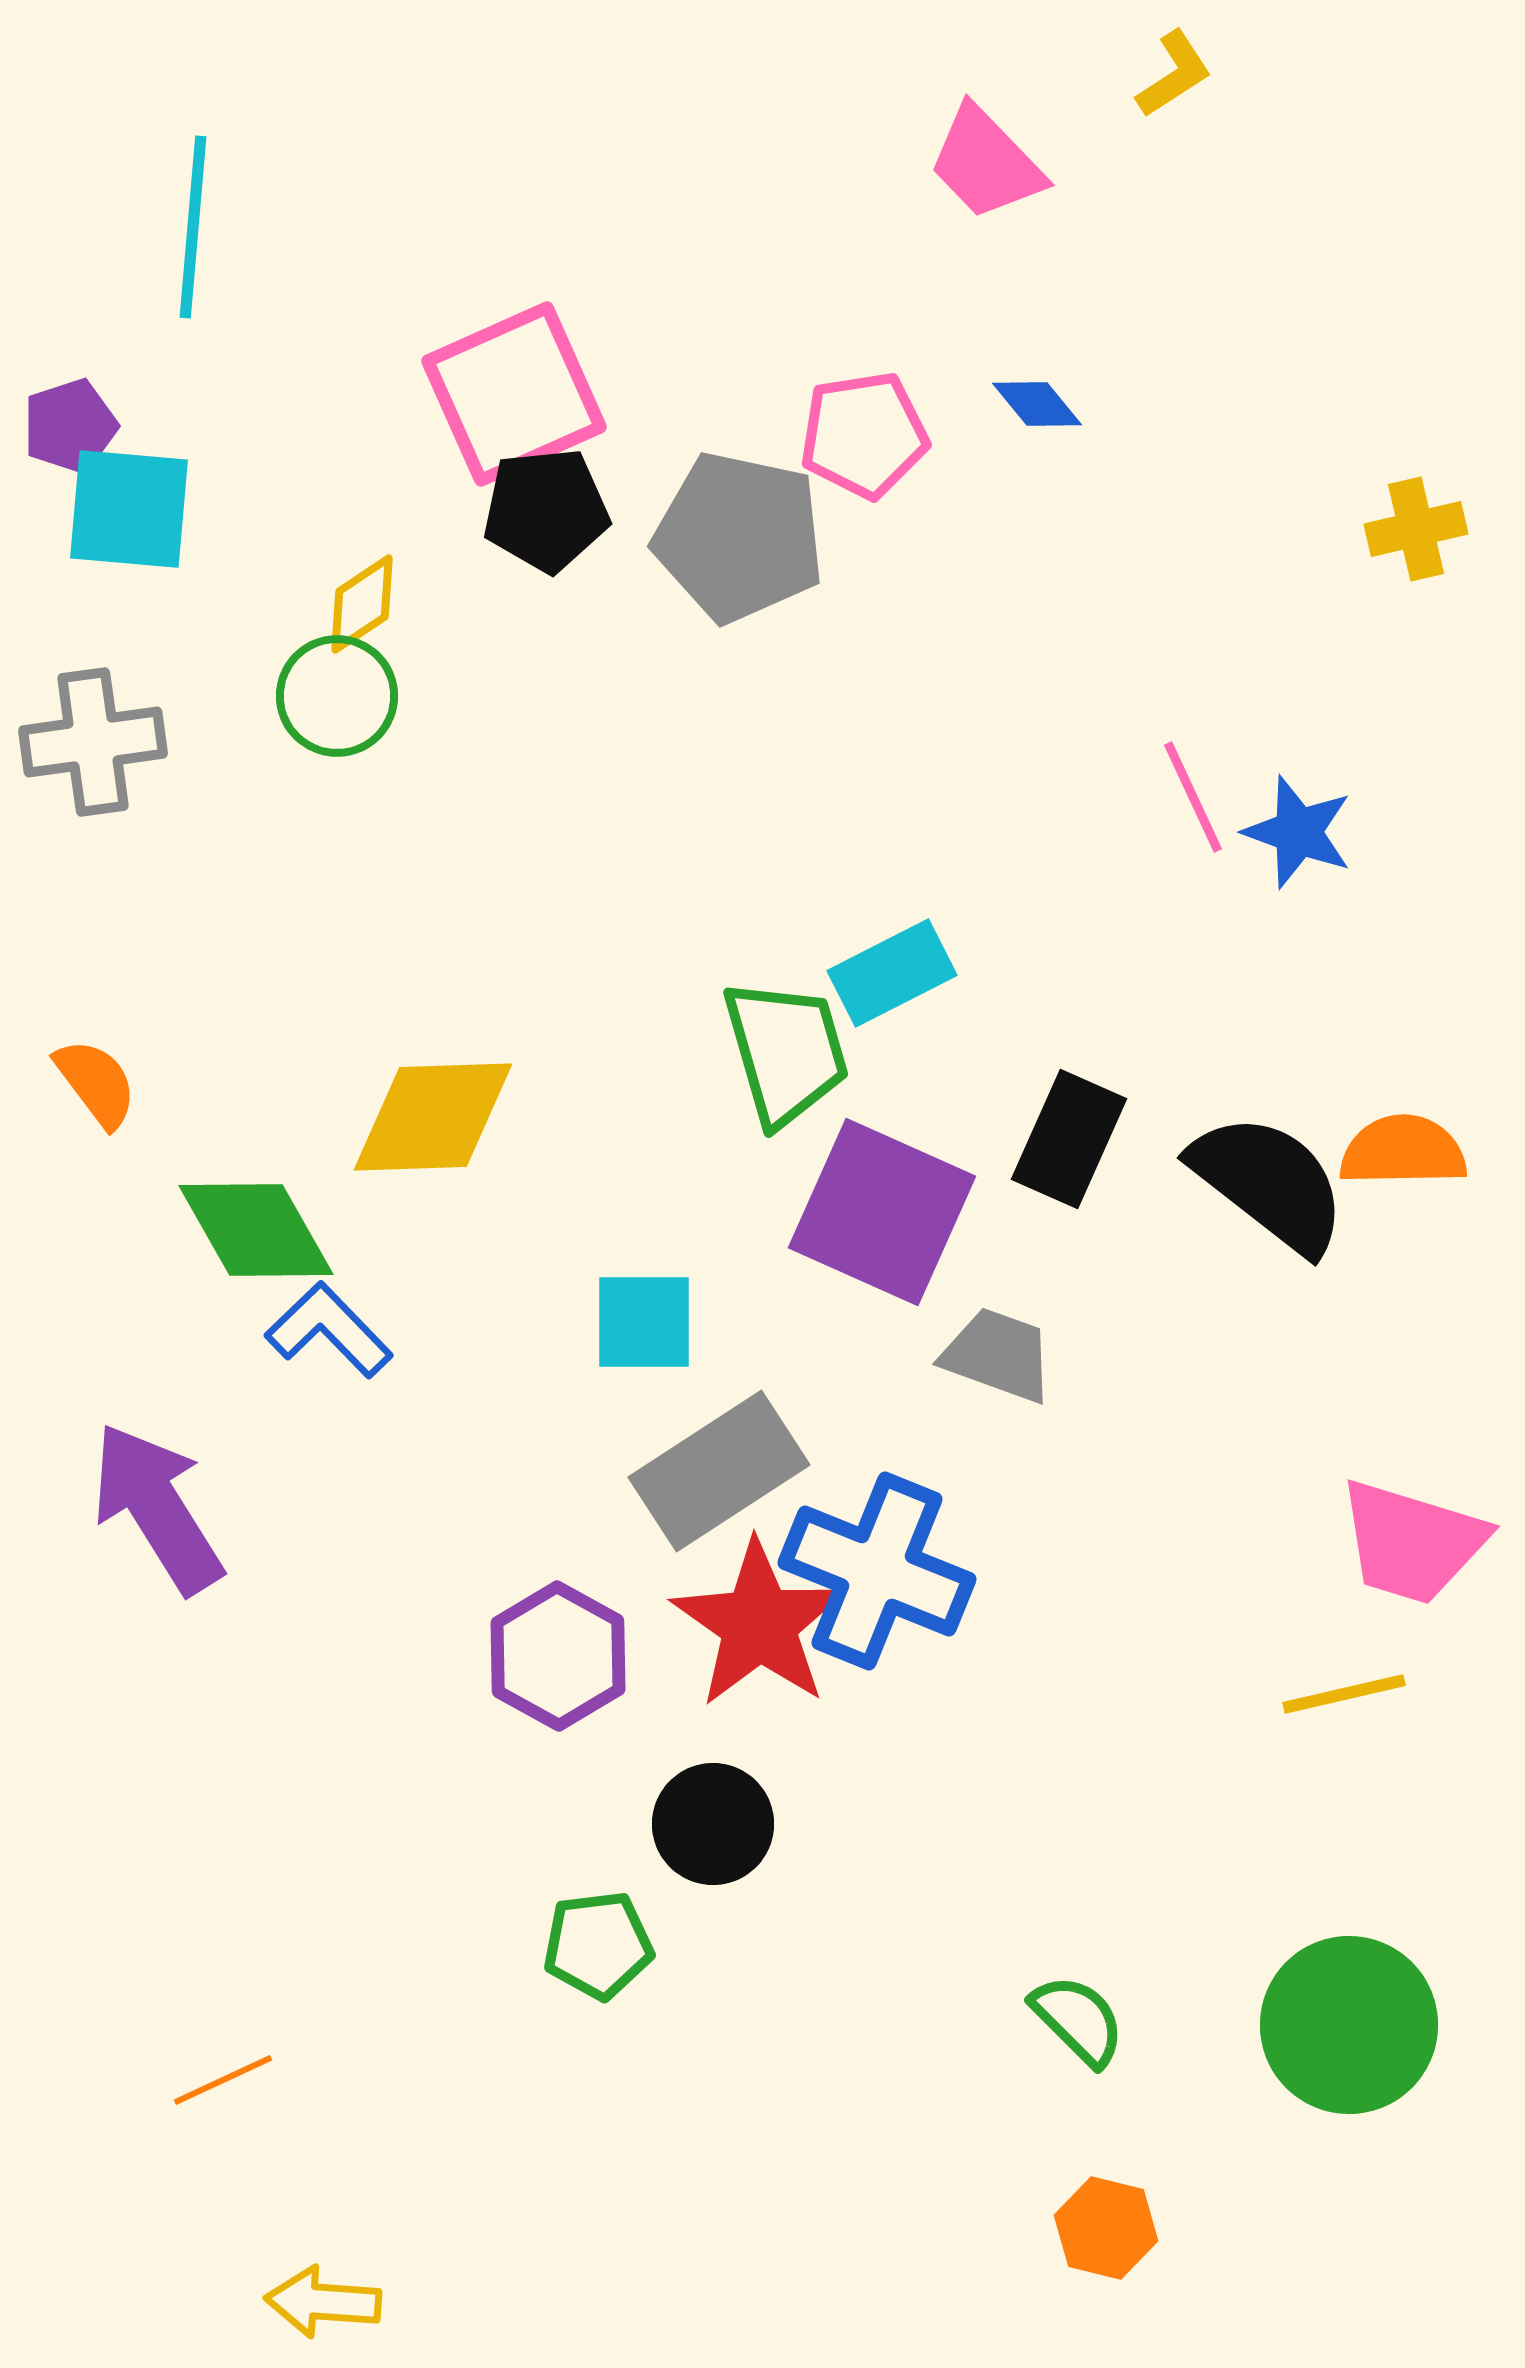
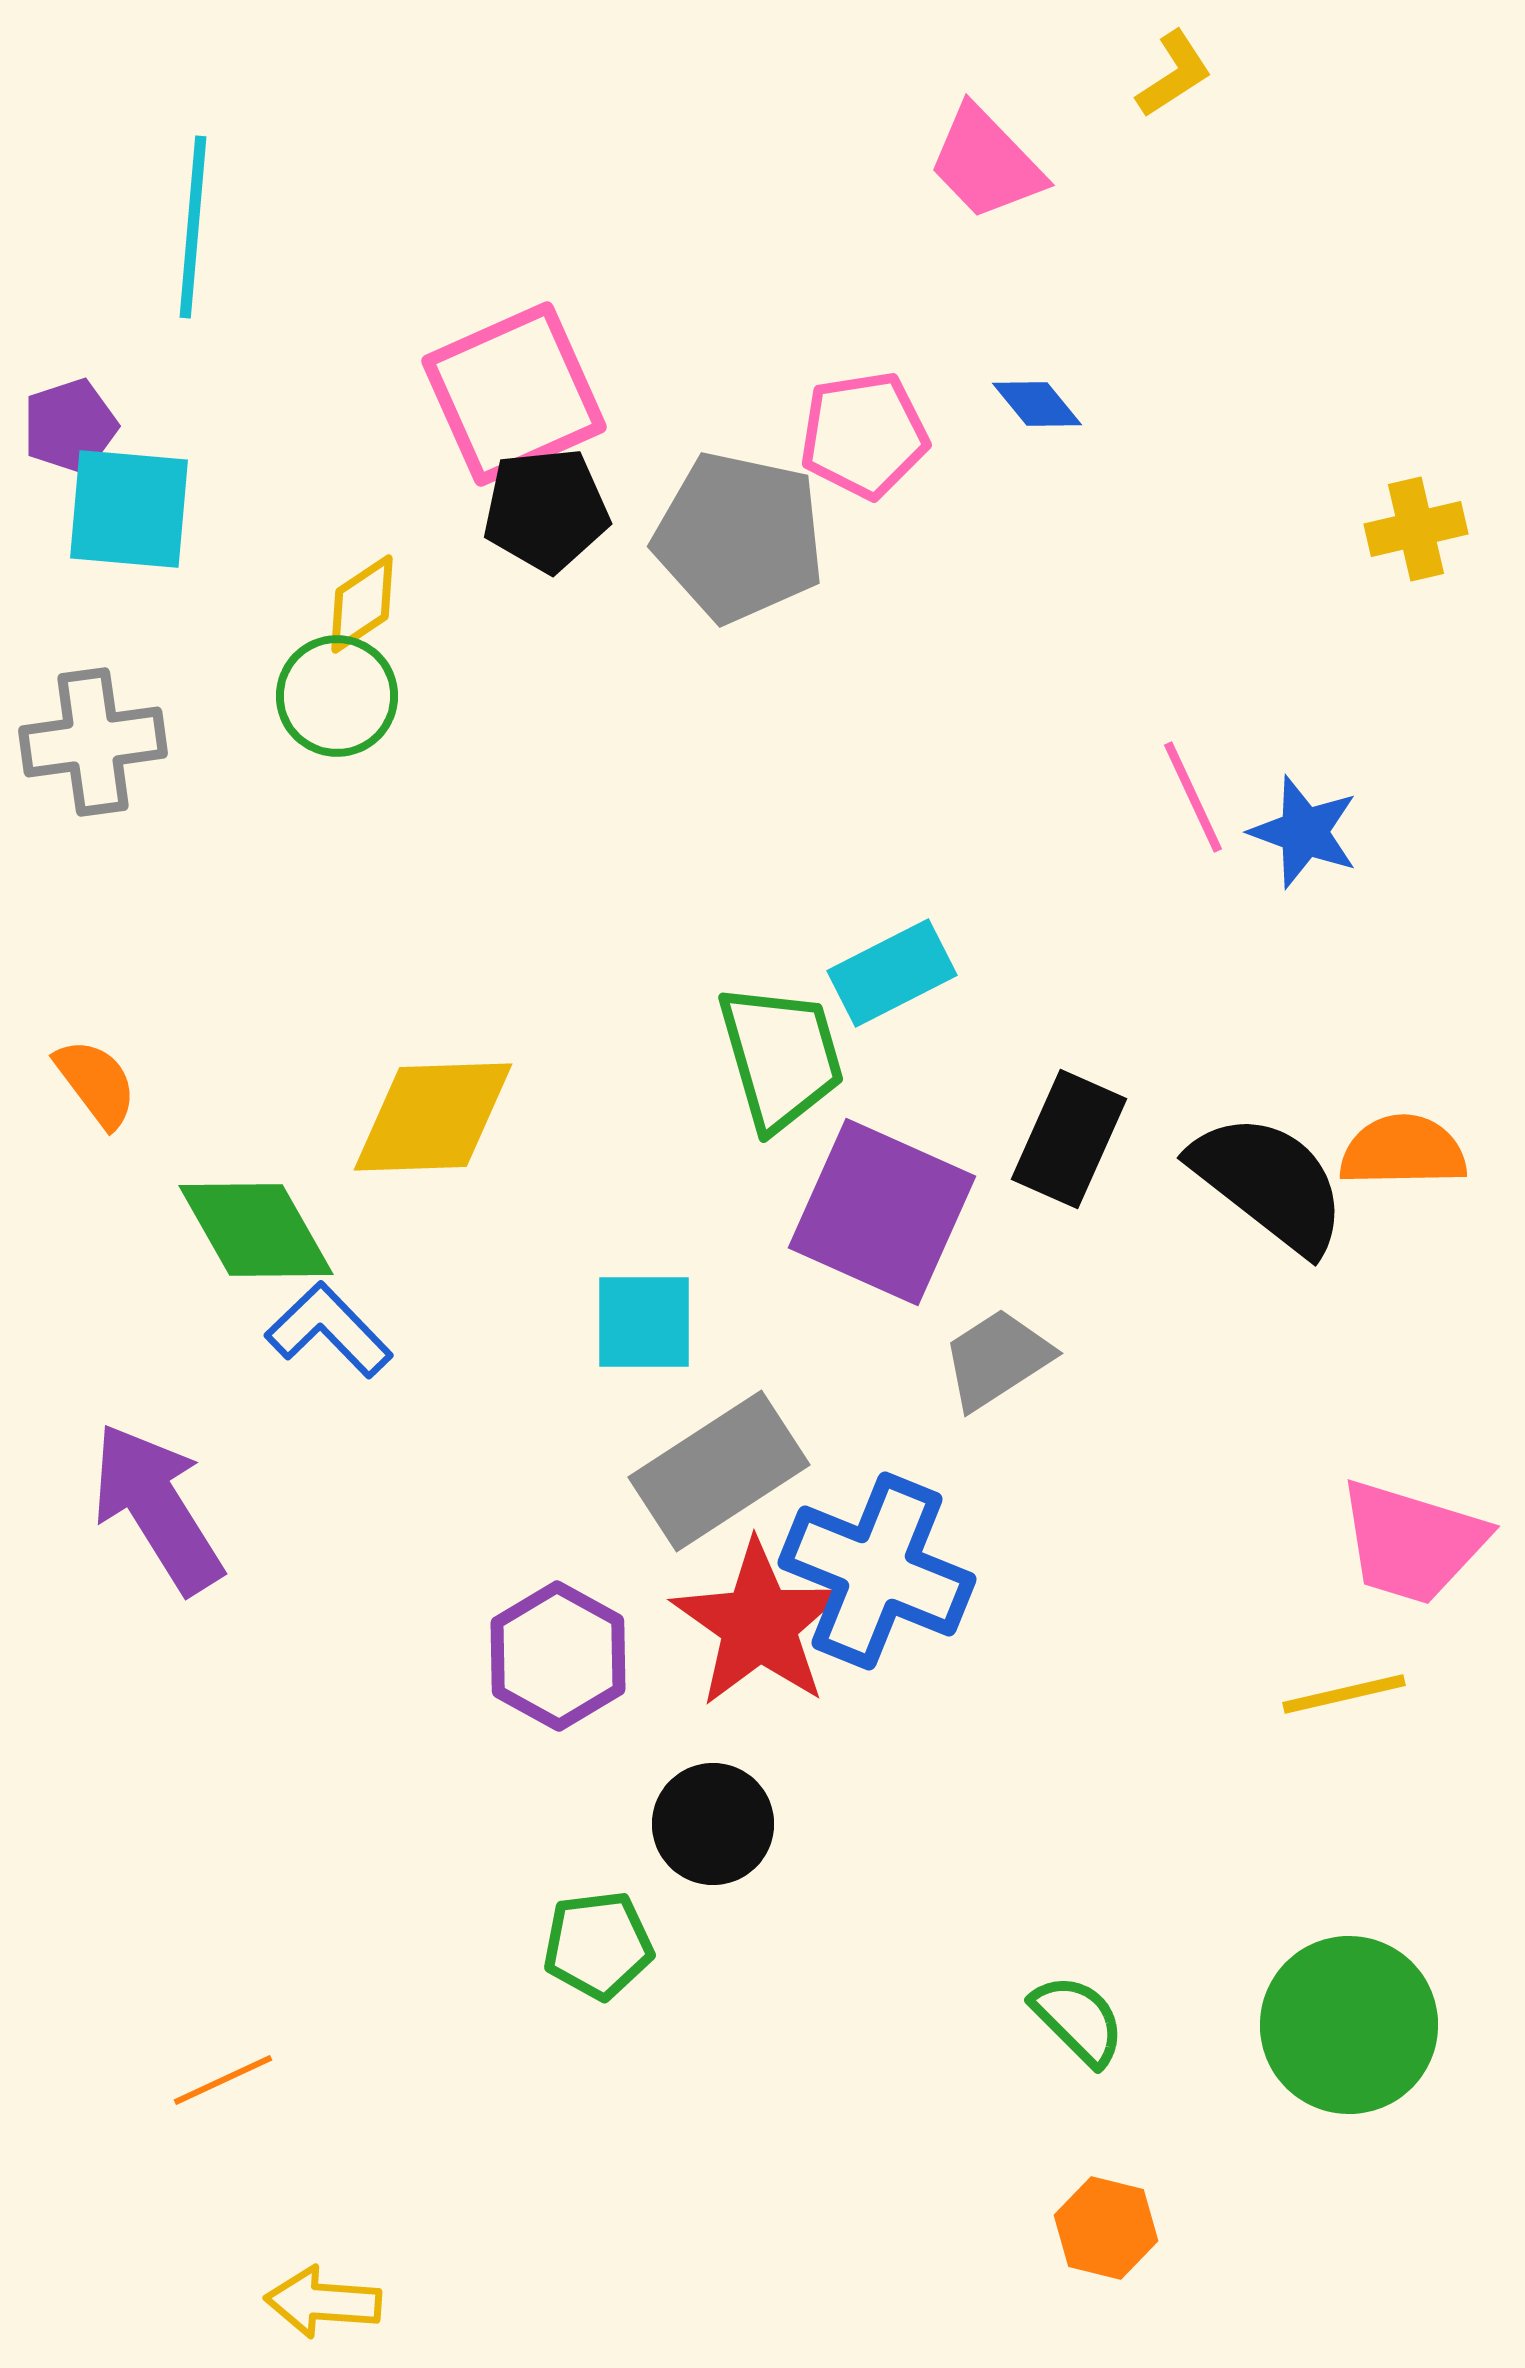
blue star at (1298, 832): moved 6 px right
green trapezoid at (786, 1052): moved 5 px left, 5 px down
gray trapezoid at (998, 1355): moved 1 px left, 4 px down; rotated 53 degrees counterclockwise
